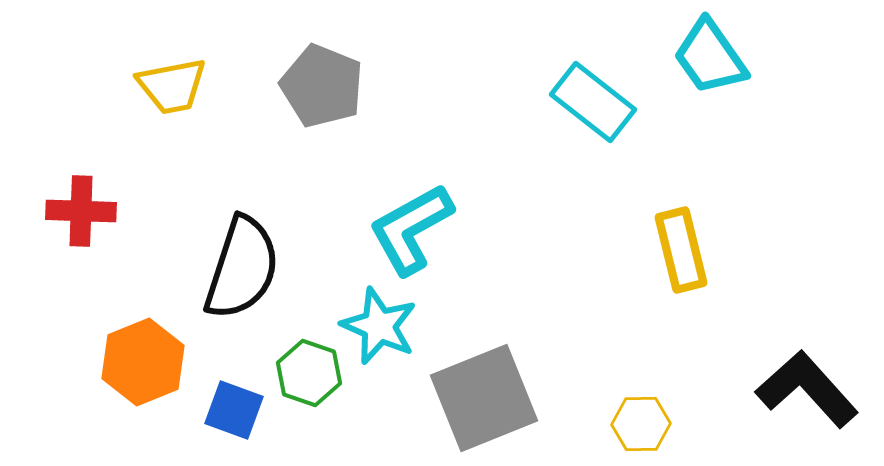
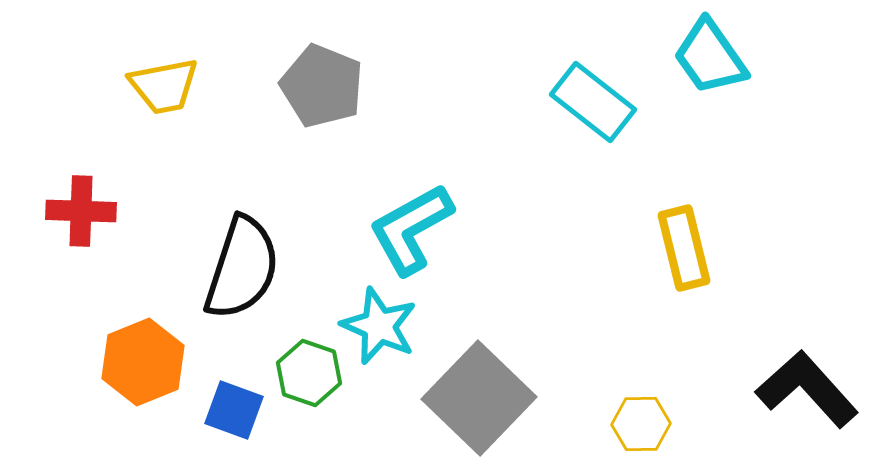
yellow trapezoid: moved 8 px left
yellow rectangle: moved 3 px right, 2 px up
gray square: moved 5 px left; rotated 24 degrees counterclockwise
